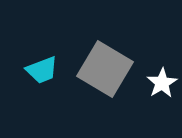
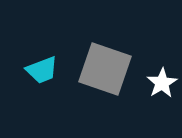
gray square: rotated 12 degrees counterclockwise
